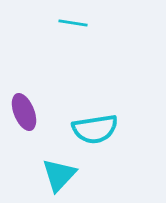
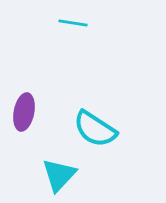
purple ellipse: rotated 33 degrees clockwise
cyan semicircle: rotated 42 degrees clockwise
